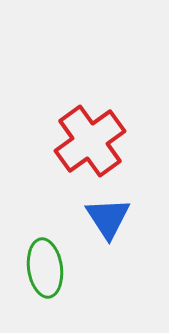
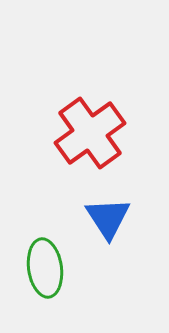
red cross: moved 8 px up
